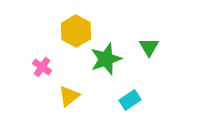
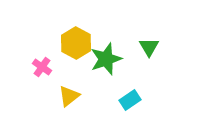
yellow hexagon: moved 12 px down
